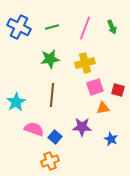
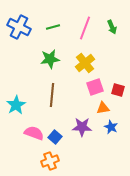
green line: moved 1 px right
yellow cross: rotated 24 degrees counterclockwise
cyan star: moved 3 px down
pink semicircle: moved 4 px down
blue star: moved 12 px up
